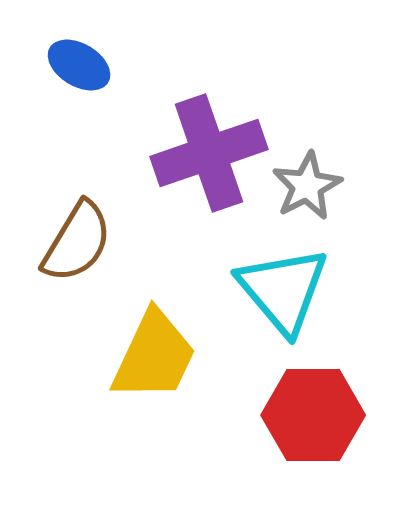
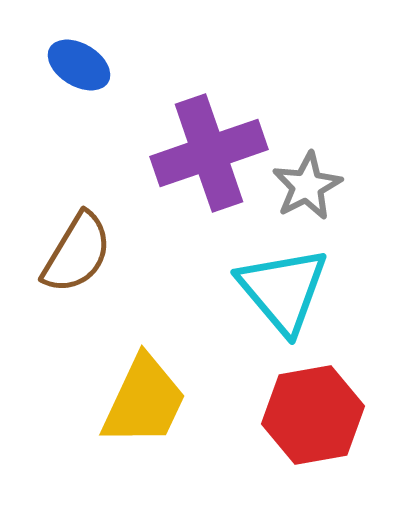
brown semicircle: moved 11 px down
yellow trapezoid: moved 10 px left, 45 px down
red hexagon: rotated 10 degrees counterclockwise
